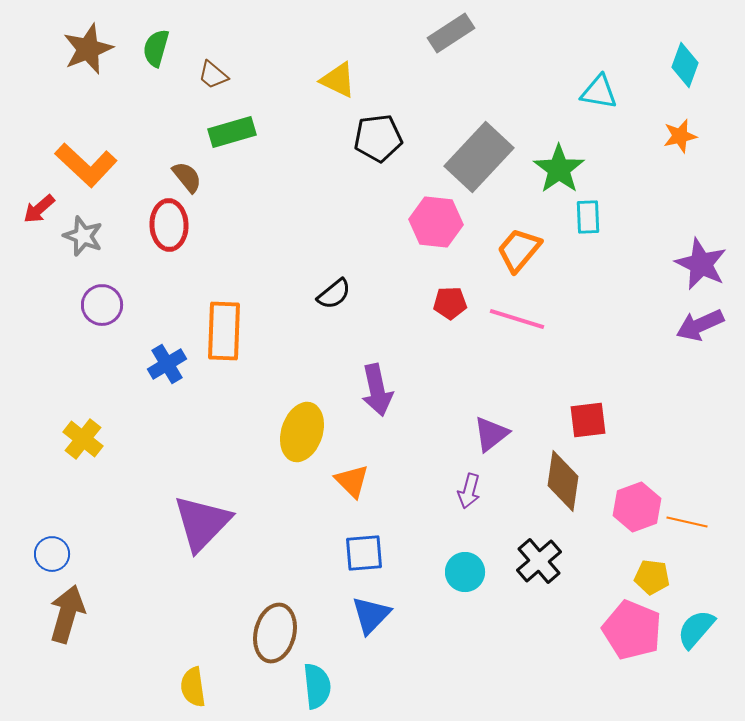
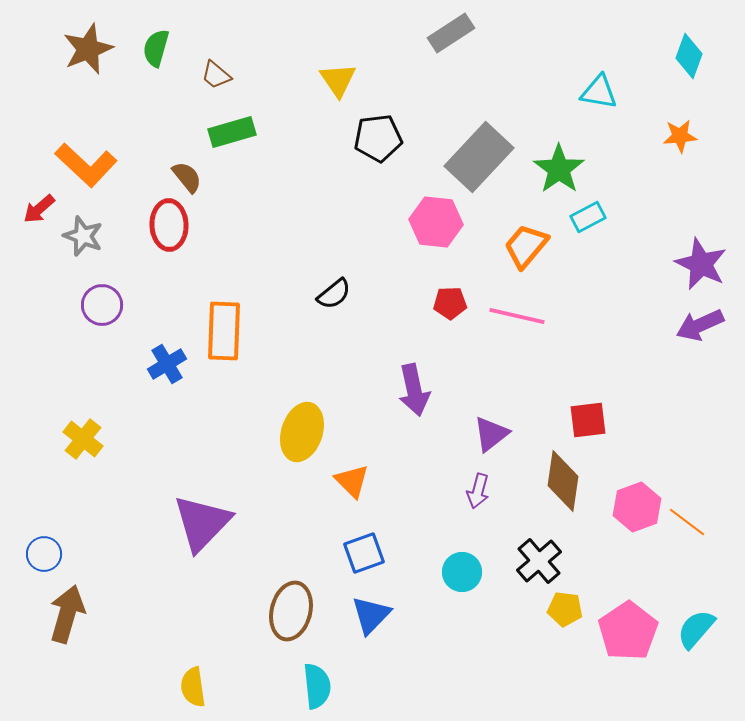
cyan diamond at (685, 65): moved 4 px right, 9 px up
brown trapezoid at (213, 75): moved 3 px right
yellow triangle at (338, 80): rotated 30 degrees clockwise
orange star at (680, 136): rotated 8 degrees clockwise
cyan rectangle at (588, 217): rotated 64 degrees clockwise
orange trapezoid at (519, 250): moved 7 px right, 4 px up
pink line at (517, 319): moved 3 px up; rotated 4 degrees counterclockwise
purple arrow at (377, 390): moved 37 px right
purple arrow at (469, 491): moved 9 px right
orange line at (687, 522): rotated 24 degrees clockwise
blue square at (364, 553): rotated 15 degrees counterclockwise
blue circle at (52, 554): moved 8 px left
cyan circle at (465, 572): moved 3 px left
yellow pentagon at (652, 577): moved 87 px left, 32 px down
pink pentagon at (632, 630): moved 4 px left, 1 px down; rotated 16 degrees clockwise
brown ellipse at (275, 633): moved 16 px right, 22 px up
